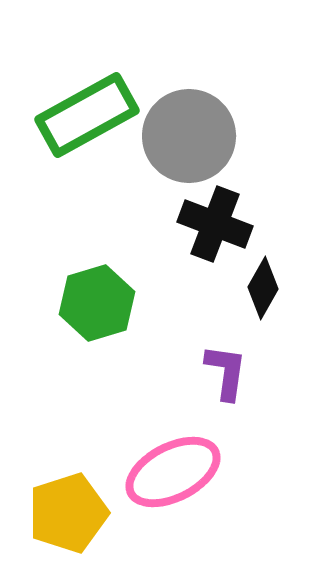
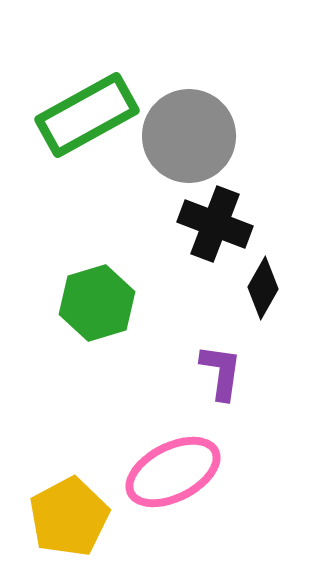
purple L-shape: moved 5 px left
yellow pentagon: moved 1 px right, 4 px down; rotated 10 degrees counterclockwise
